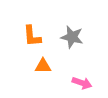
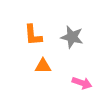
orange L-shape: moved 1 px right, 1 px up
